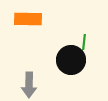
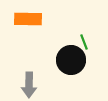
green line: rotated 28 degrees counterclockwise
